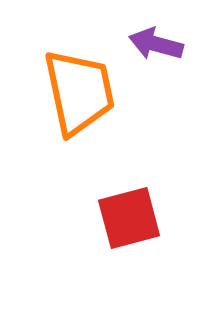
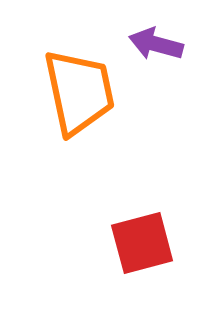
red square: moved 13 px right, 25 px down
